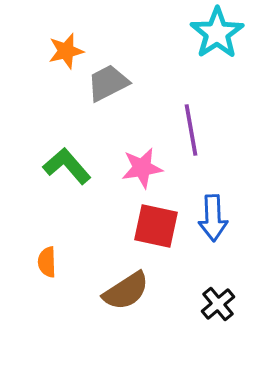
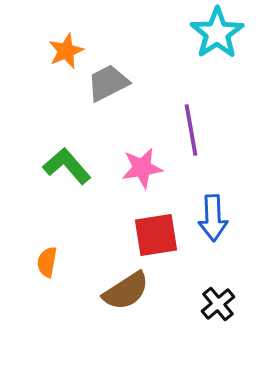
orange star: rotated 9 degrees counterclockwise
red square: moved 9 px down; rotated 21 degrees counterclockwise
orange semicircle: rotated 12 degrees clockwise
